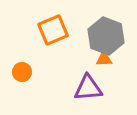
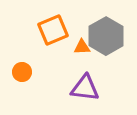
gray hexagon: rotated 9 degrees clockwise
orange triangle: moved 22 px left, 12 px up
purple triangle: moved 3 px left; rotated 12 degrees clockwise
